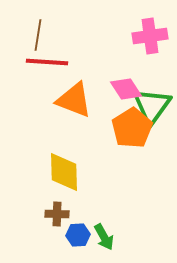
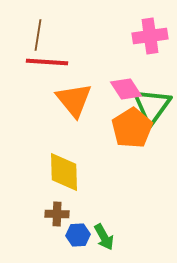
orange triangle: rotated 30 degrees clockwise
